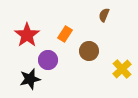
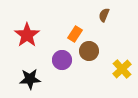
orange rectangle: moved 10 px right
purple circle: moved 14 px right
black star: rotated 10 degrees clockwise
